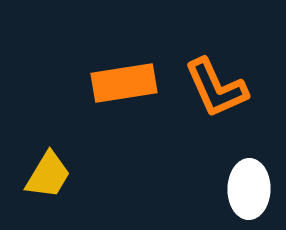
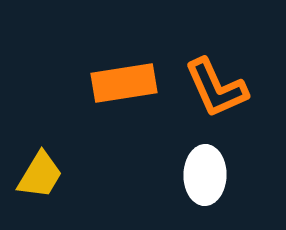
yellow trapezoid: moved 8 px left
white ellipse: moved 44 px left, 14 px up
